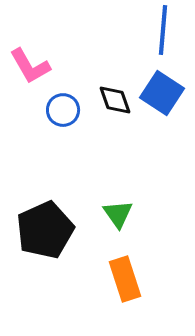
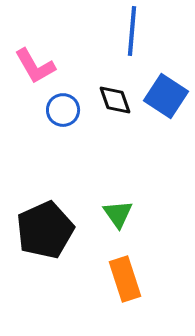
blue line: moved 31 px left, 1 px down
pink L-shape: moved 5 px right
blue square: moved 4 px right, 3 px down
